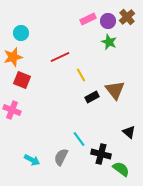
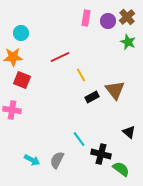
pink rectangle: moved 2 px left, 1 px up; rotated 56 degrees counterclockwise
green star: moved 19 px right
orange star: rotated 12 degrees clockwise
pink cross: rotated 12 degrees counterclockwise
gray semicircle: moved 4 px left, 3 px down
